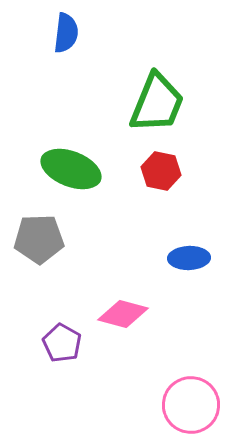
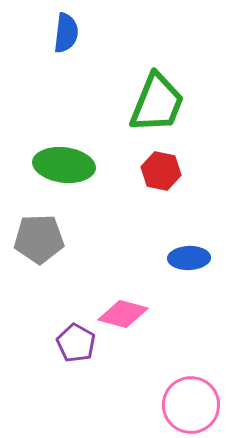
green ellipse: moved 7 px left, 4 px up; rotated 14 degrees counterclockwise
purple pentagon: moved 14 px right
